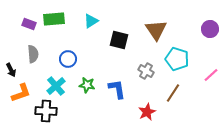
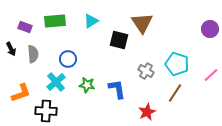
green rectangle: moved 1 px right, 2 px down
purple rectangle: moved 4 px left, 3 px down
brown triangle: moved 14 px left, 7 px up
cyan pentagon: moved 5 px down
black arrow: moved 21 px up
cyan cross: moved 4 px up
brown line: moved 2 px right
